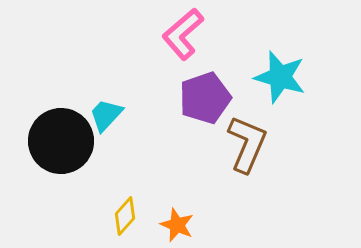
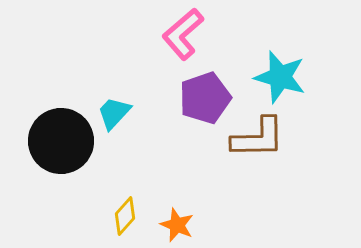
cyan trapezoid: moved 8 px right, 2 px up
brown L-shape: moved 11 px right, 6 px up; rotated 66 degrees clockwise
